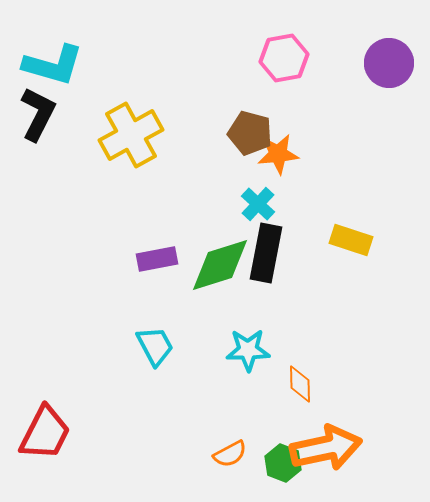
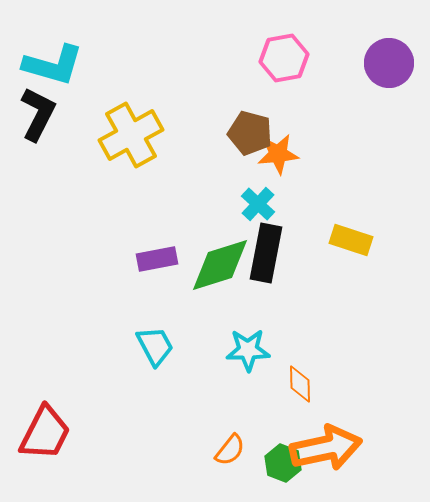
orange semicircle: moved 4 px up; rotated 24 degrees counterclockwise
